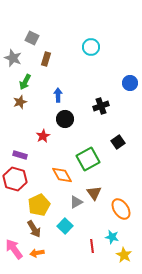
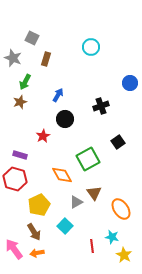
blue arrow: rotated 32 degrees clockwise
brown arrow: moved 3 px down
